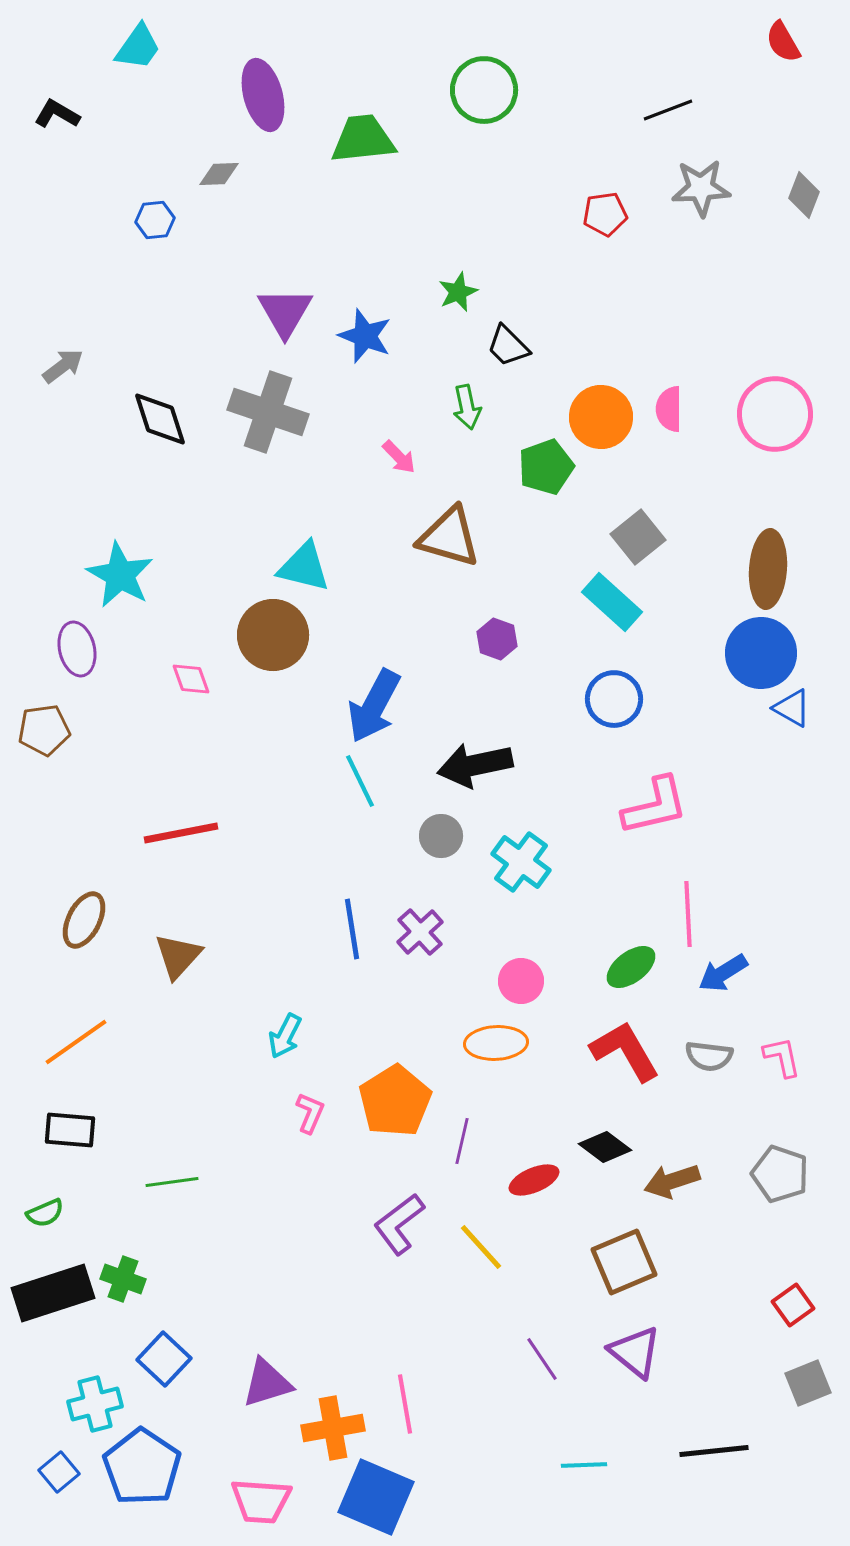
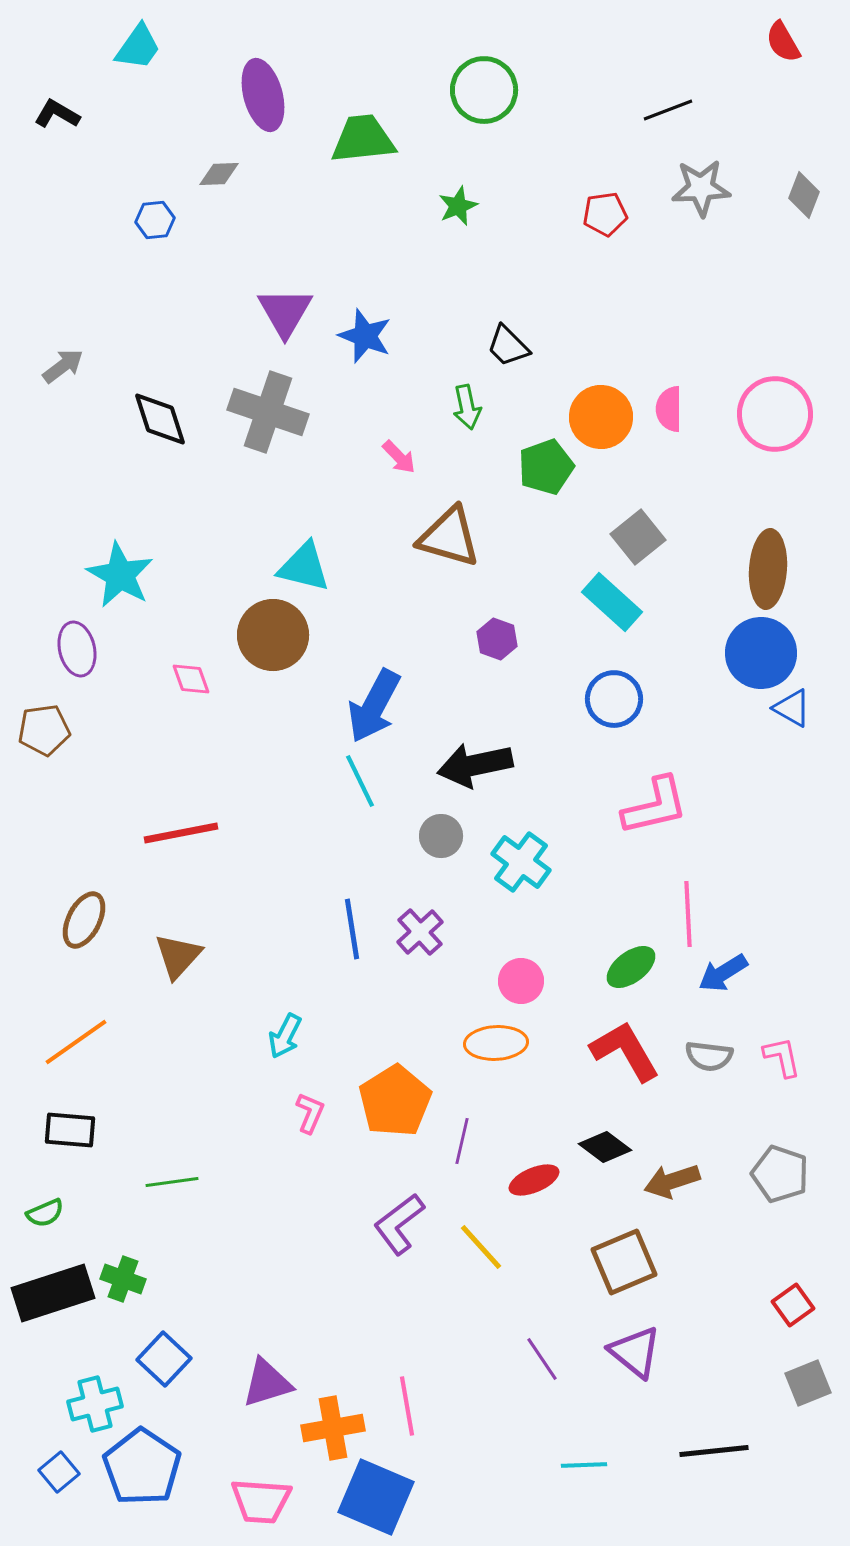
green star at (458, 292): moved 86 px up
pink line at (405, 1404): moved 2 px right, 2 px down
